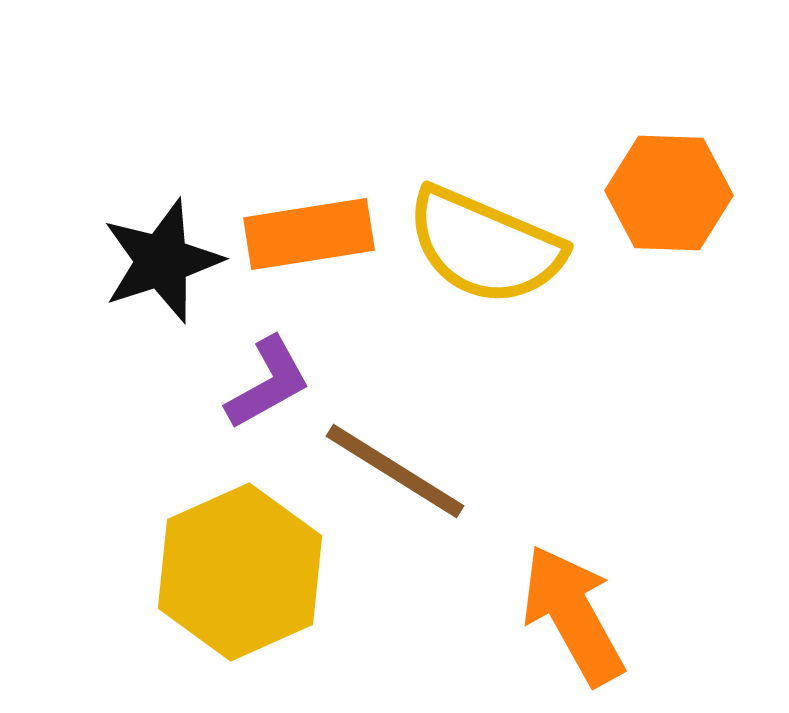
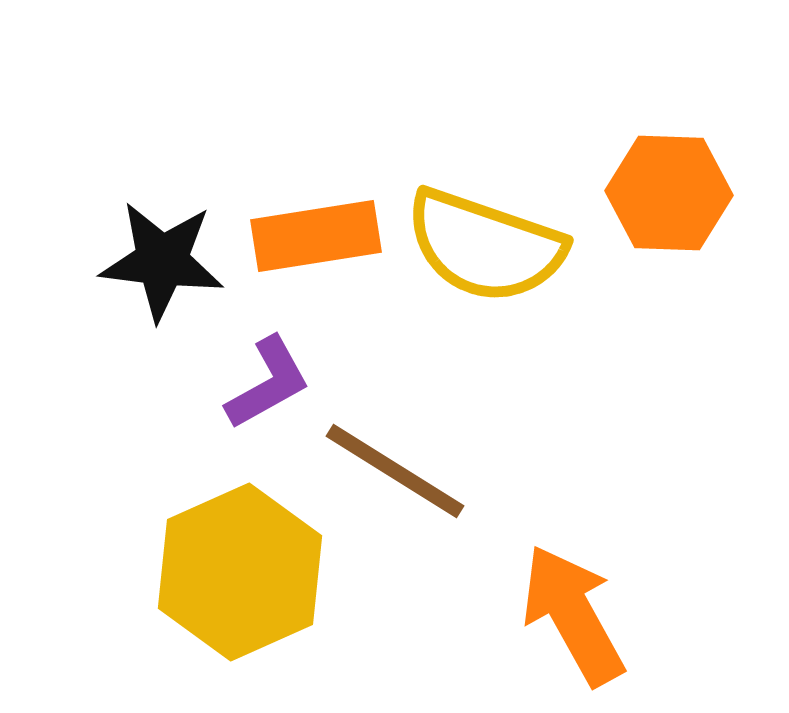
orange rectangle: moved 7 px right, 2 px down
yellow semicircle: rotated 4 degrees counterclockwise
black star: rotated 25 degrees clockwise
